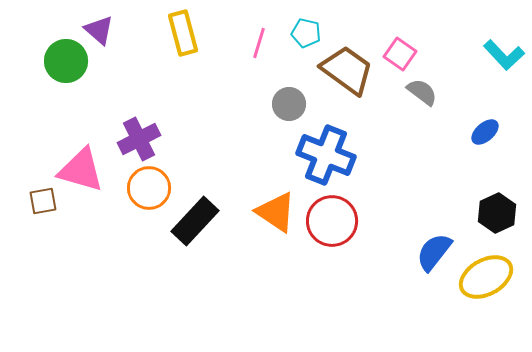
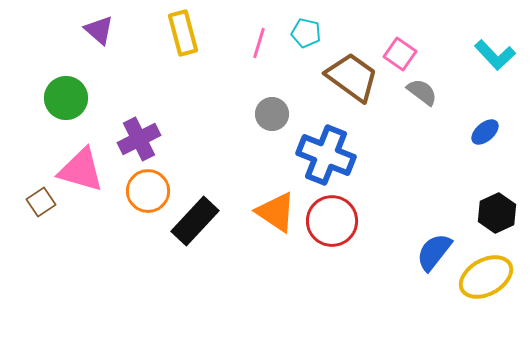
cyan L-shape: moved 9 px left
green circle: moved 37 px down
brown trapezoid: moved 5 px right, 7 px down
gray circle: moved 17 px left, 10 px down
orange circle: moved 1 px left, 3 px down
brown square: moved 2 px left, 1 px down; rotated 24 degrees counterclockwise
